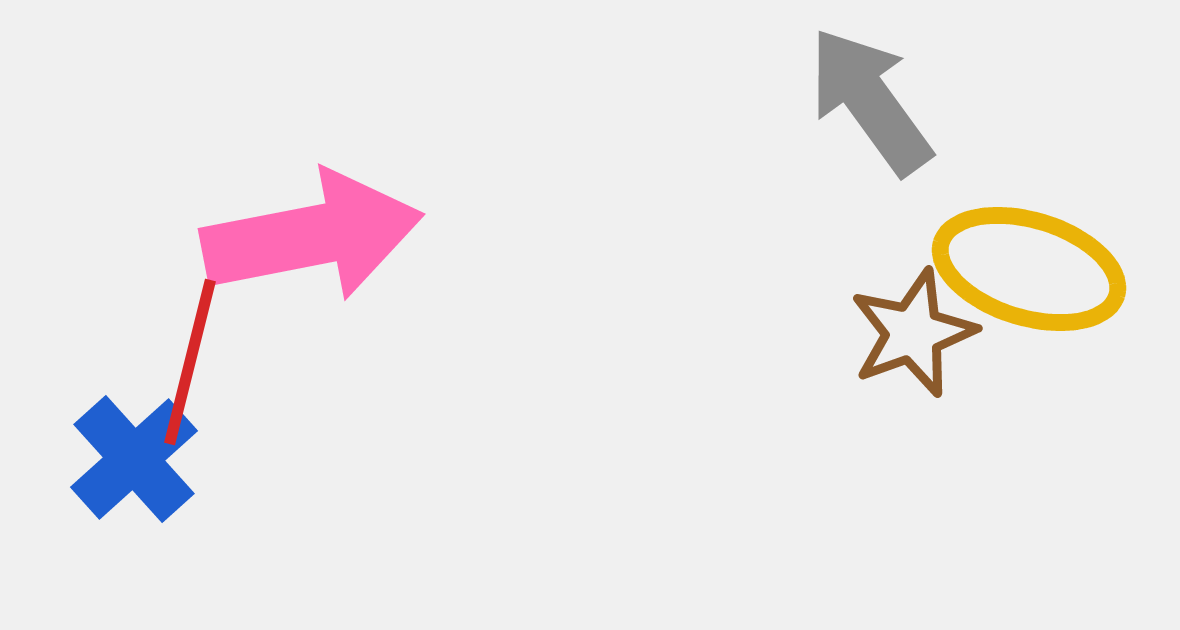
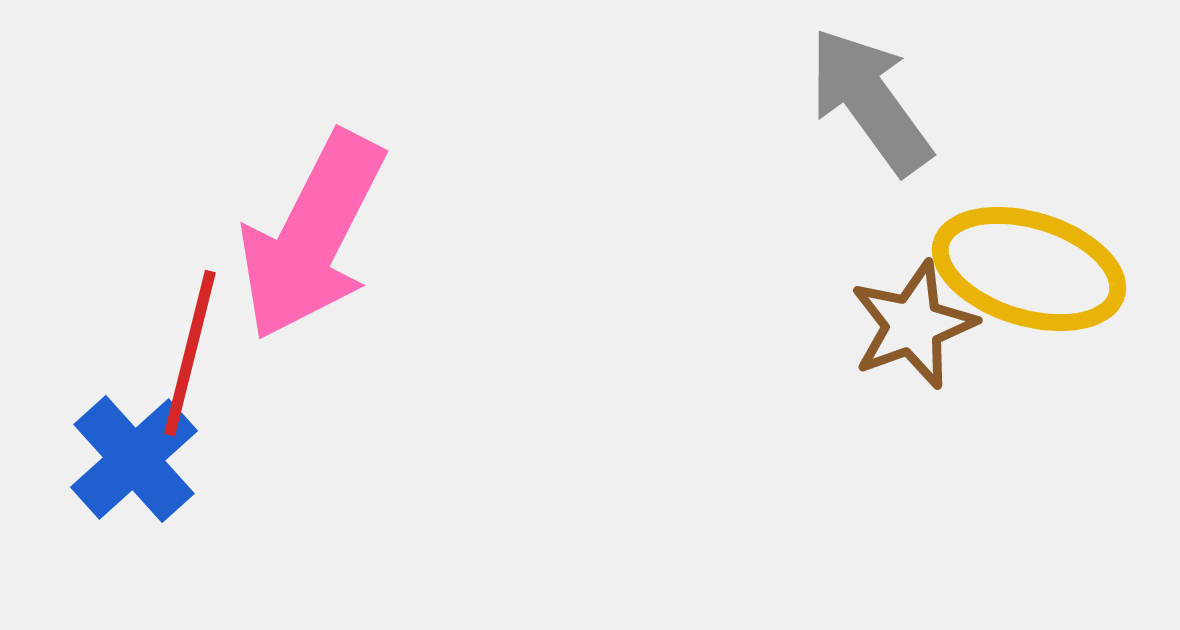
pink arrow: rotated 128 degrees clockwise
brown star: moved 8 px up
red line: moved 9 px up
